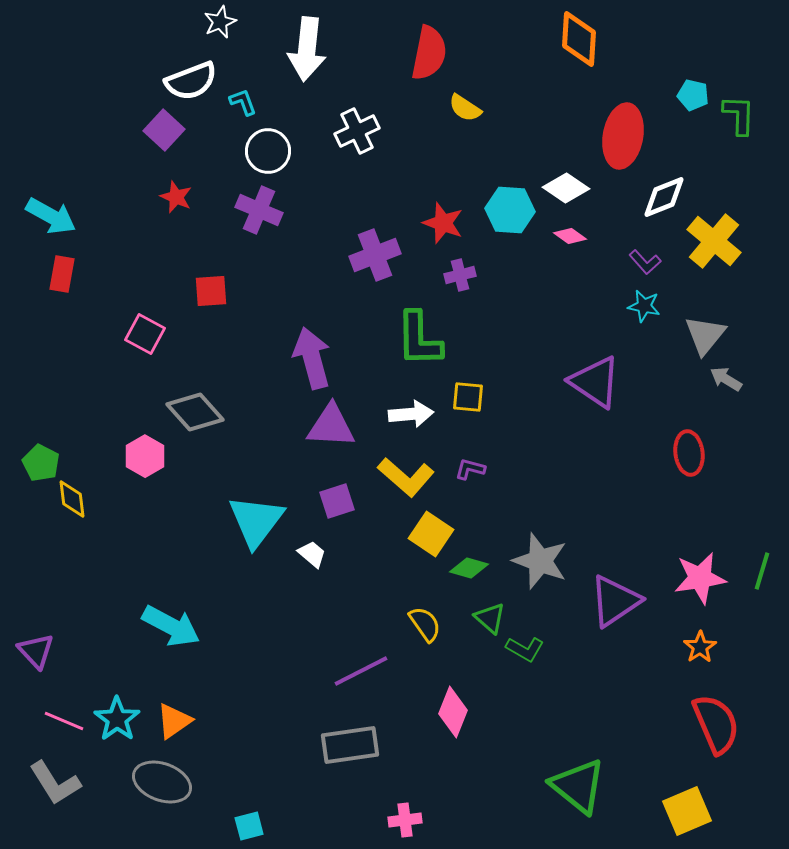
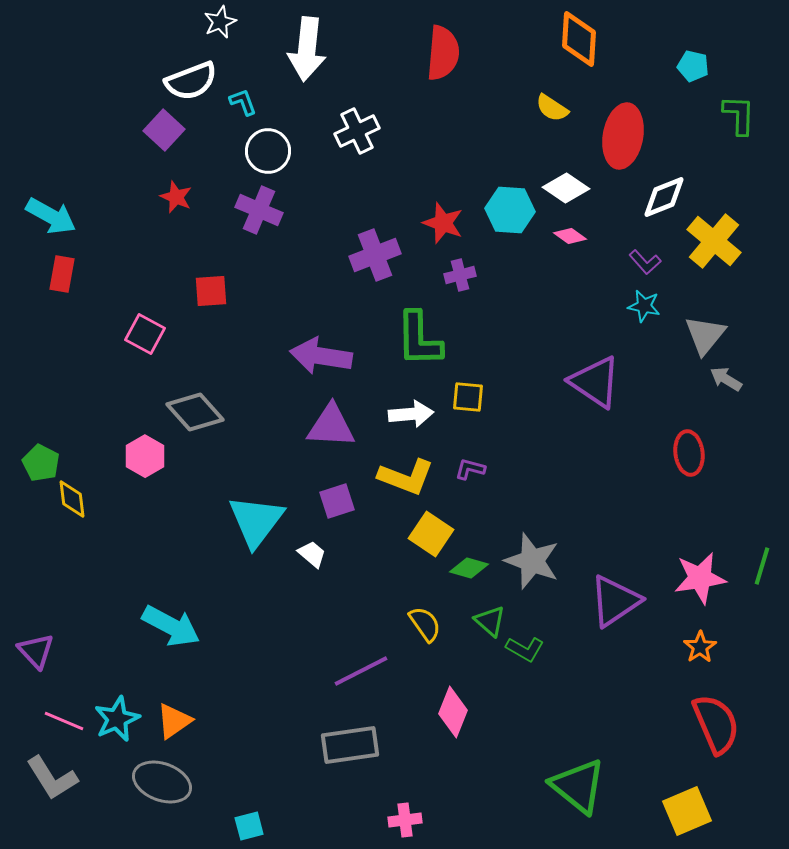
red semicircle at (429, 53): moved 14 px right; rotated 6 degrees counterclockwise
cyan pentagon at (693, 95): moved 29 px up
yellow semicircle at (465, 108): moved 87 px right
purple arrow at (312, 358): moved 9 px right, 2 px up; rotated 66 degrees counterclockwise
yellow L-shape at (406, 477): rotated 20 degrees counterclockwise
gray star at (540, 561): moved 8 px left
green line at (762, 571): moved 5 px up
green triangle at (490, 618): moved 3 px down
cyan star at (117, 719): rotated 12 degrees clockwise
gray L-shape at (55, 783): moved 3 px left, 5 px up
